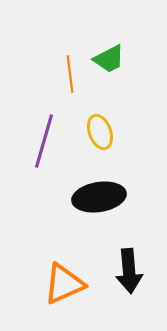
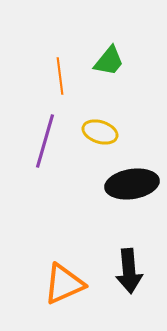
green trapezoid: moved 2 px down; rotated 24 degrees counterclockwise
orange line: moved 10 px left, 2 px down
yellow ellipse: rotated 52 degrees counterclockwise
purple line: moved 1 px right
black ellipse: moved 33 px right, 13 px up
